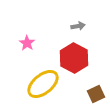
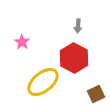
gray arrow: rotated 104 degrees clockwise
pink star: moved 5 px left, 1 px up
yellow ellipse: moved 2 px up
